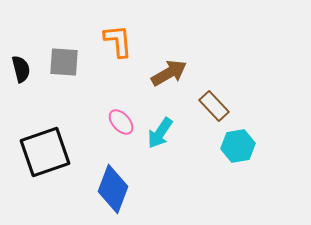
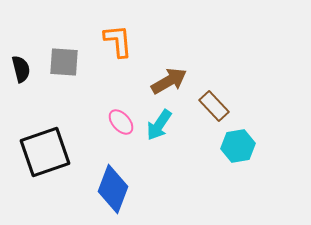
brown arrow: moved 8 px down
cyan arrow: moved 1 px left, 8 px up
